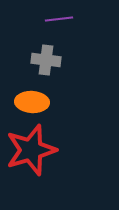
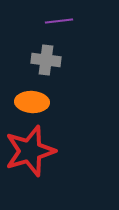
purple line: moved 2 px down
red star: moved 1 px left, 1 px down
